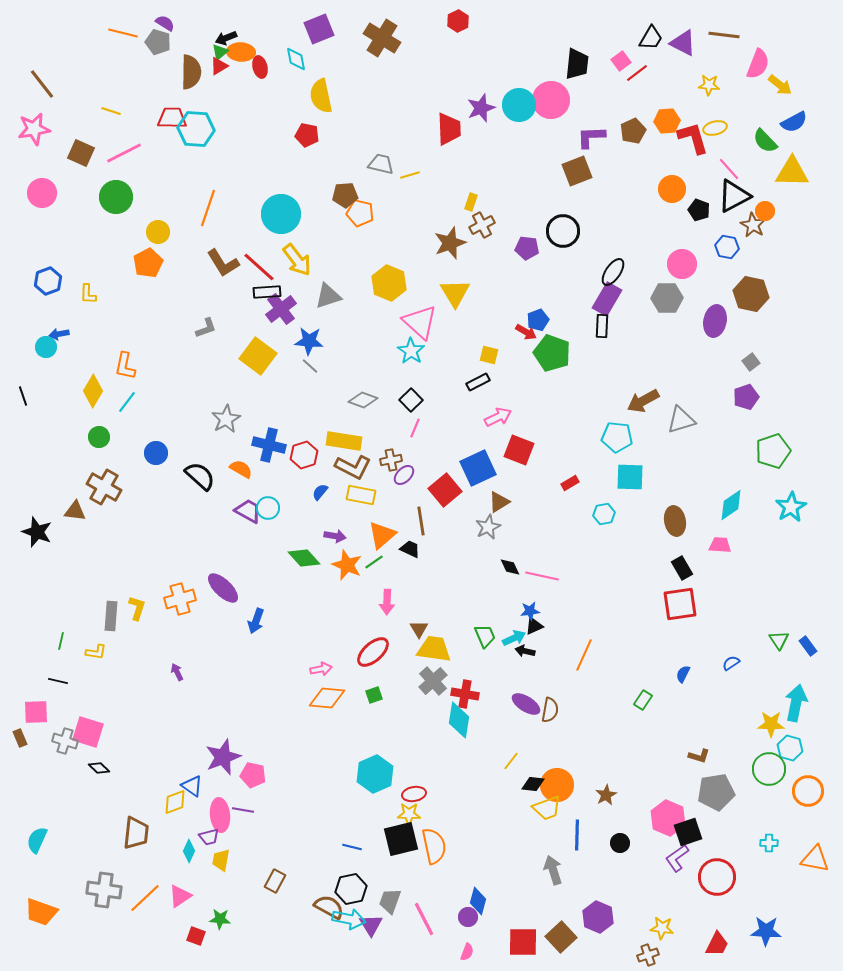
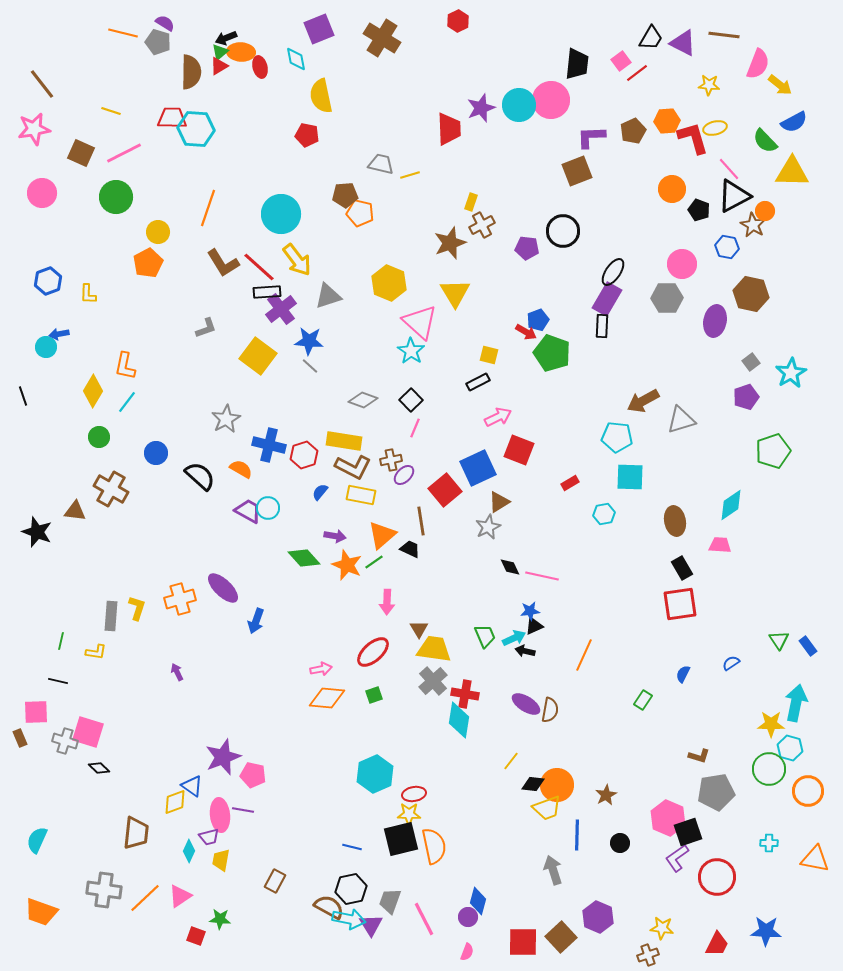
brown cross at (104, 487): moved 7 px right, 2 px down
cyan star at (791, 507): moved 134 px up
